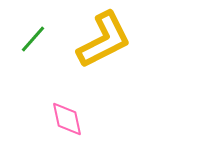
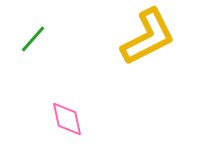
yellow L-shape: moved 44 px right, 3 px up
